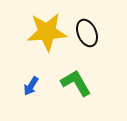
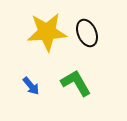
blue arrow: rotated 72 degrees counterclockwise
